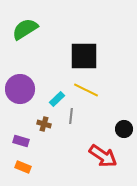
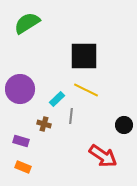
green semicircle: moved 2 px right, 6 px up
black circle: moved 4 px up
